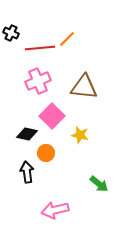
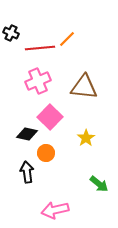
pink square: moved 2 px left, 1 px down
yellow star: moved 6 px right, 3 px down; rotated 24 degrees clockwise
